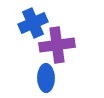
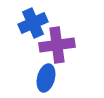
blue ellipse: rotated 16 degrees clockwise
